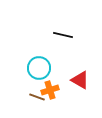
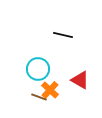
cyan circle: moved 1 px left, 1 px down
orange cross: rotated 30 degrees counterclockwise
brown line: moved 2 px right
